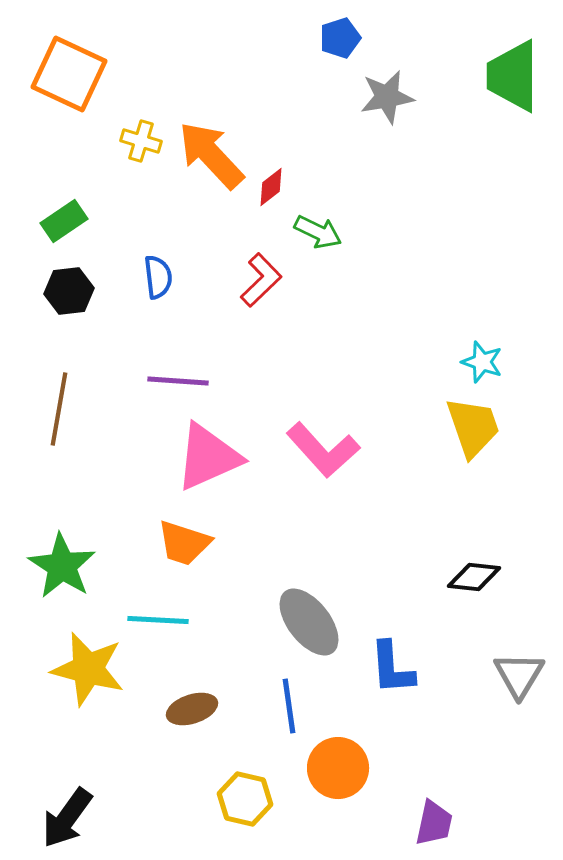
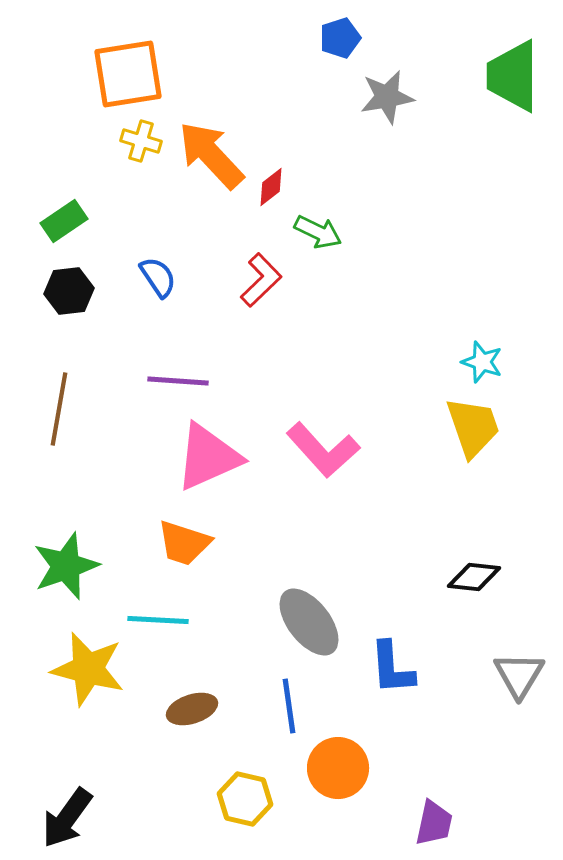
orange square: moved 59 px right; rotated 34 degrees counterclockwise
blue semicircle: rotated 27 degrees counterclockwise
green star: moved 4 px right; rotated 20 degrees clockwise
